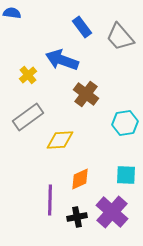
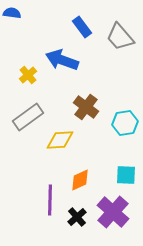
brown cross: moved 13 px down
orange diamond: moved 1 px down
purple cross: moved 1 px right
black cross: rotated 30 degrees counterclockwise
